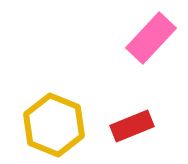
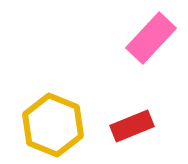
yellow hexagon: moved 1 px left
